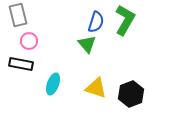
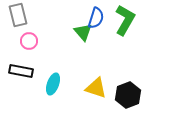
blue semicircle: moved 4 px up
green triangle: moved 4 px left, 12 px up
black rectangle: moved 7 px down
black hexagon: moved 3 px left, 1 px down
